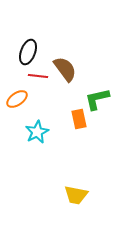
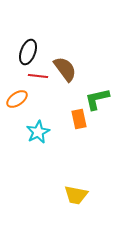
cyan star: moved 1 px right
